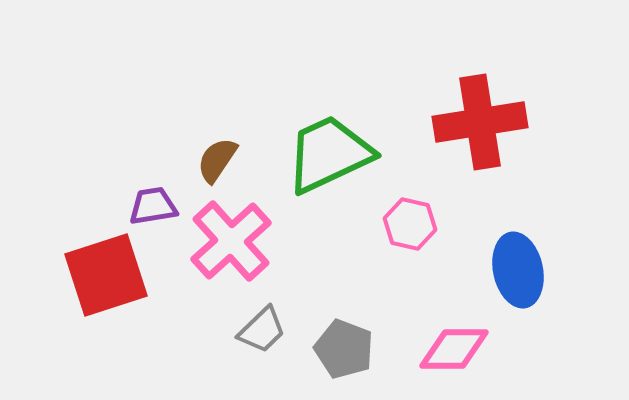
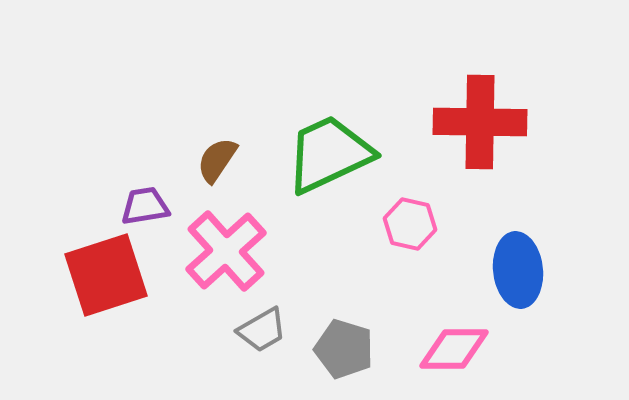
red cross: rotated 10 degrees clockwise
purple trapezoid: moved 8 px left
pink cross: moved 5 px left, 10 px down
blue ellipse: rotated 6 degrees clockwise
gray trapezoid: rotated 14 degrees clockwise
gray pentagon: rotated 4 degrees counterclockwise
